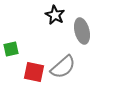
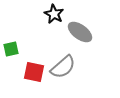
black star: moved 1 px left, 1 px up
gray ellipse: moved 2 px left, 1 px down; rotated 40 degrees counterclockwise
